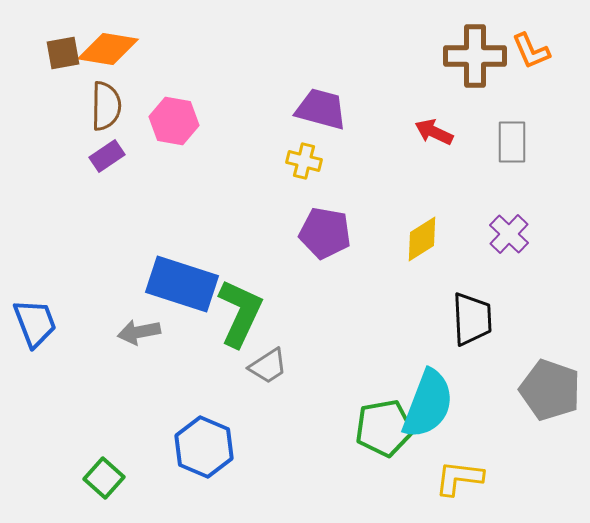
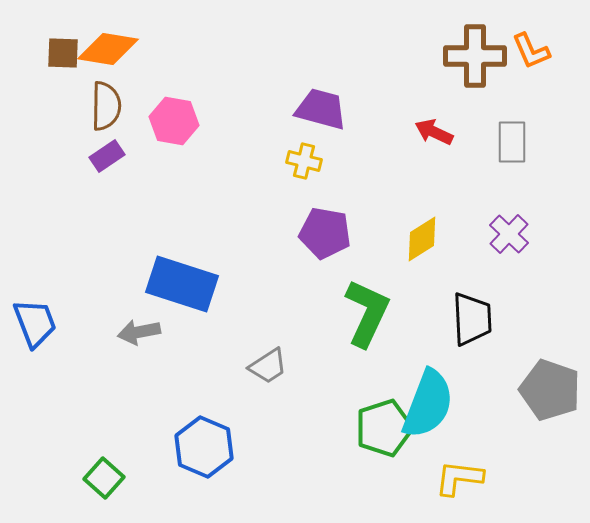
brown square: rotated 12 degrees clockwise
green L-shape: moved 127 px right
green pentagon: rotated 8 degrees counterclockwise
